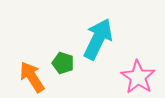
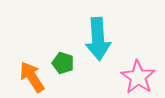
cyan arrow: rotated 150 degrees clockwise
